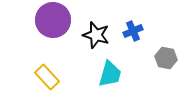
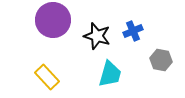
black star: moved 1 px right, 1 px down
gray hexagon: moved 5 px left, 2 px down
